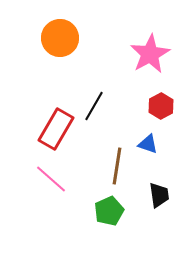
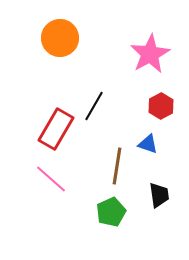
green pentagon: moved 2 px right, 1 px down
